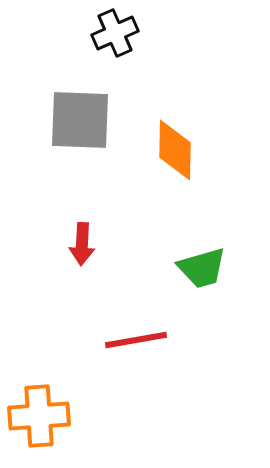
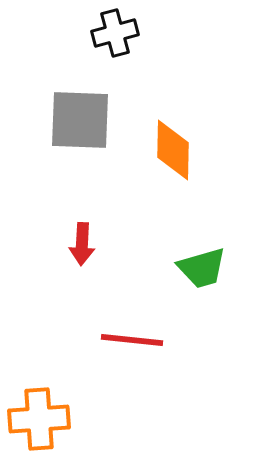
black cross: rotated 9 degrees clockwise
orange diamond: moved 2 px left
red line: moved 4 px left; rotated 16 degrees clockwise
orange cross: moved 3 px down
